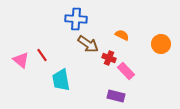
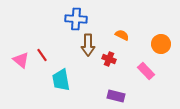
brown arrow: moved 1 px down; rotated 55 degrees clockwise
red cross: moved 1 px down
pink rectangle: moved 20 px right
